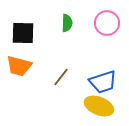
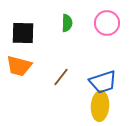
yellow ellipse: moved 1 px right; rotated 72 degrees clockwise
